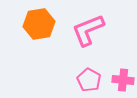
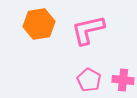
pink L-shape: rotated 9 degrees clockwise
